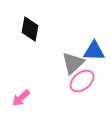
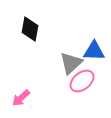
gray triangle: moved 2 px left
